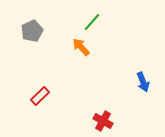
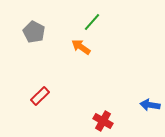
gray pentagon: moved 2 px right, 1 px down; rotated 20 degrees counterclockwise
orange arrow: rotated 12 degrees counterclockwise
blue arrow: moved 7 px right, 23 px down; rotated 120 degrees clockwise
